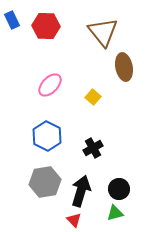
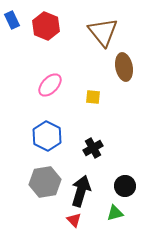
red hexagon: rotated 20 degrees clockwise
yellow square: rotated 35 degrees counterclockwise
black circle: moved 6 px right, 3 px up
